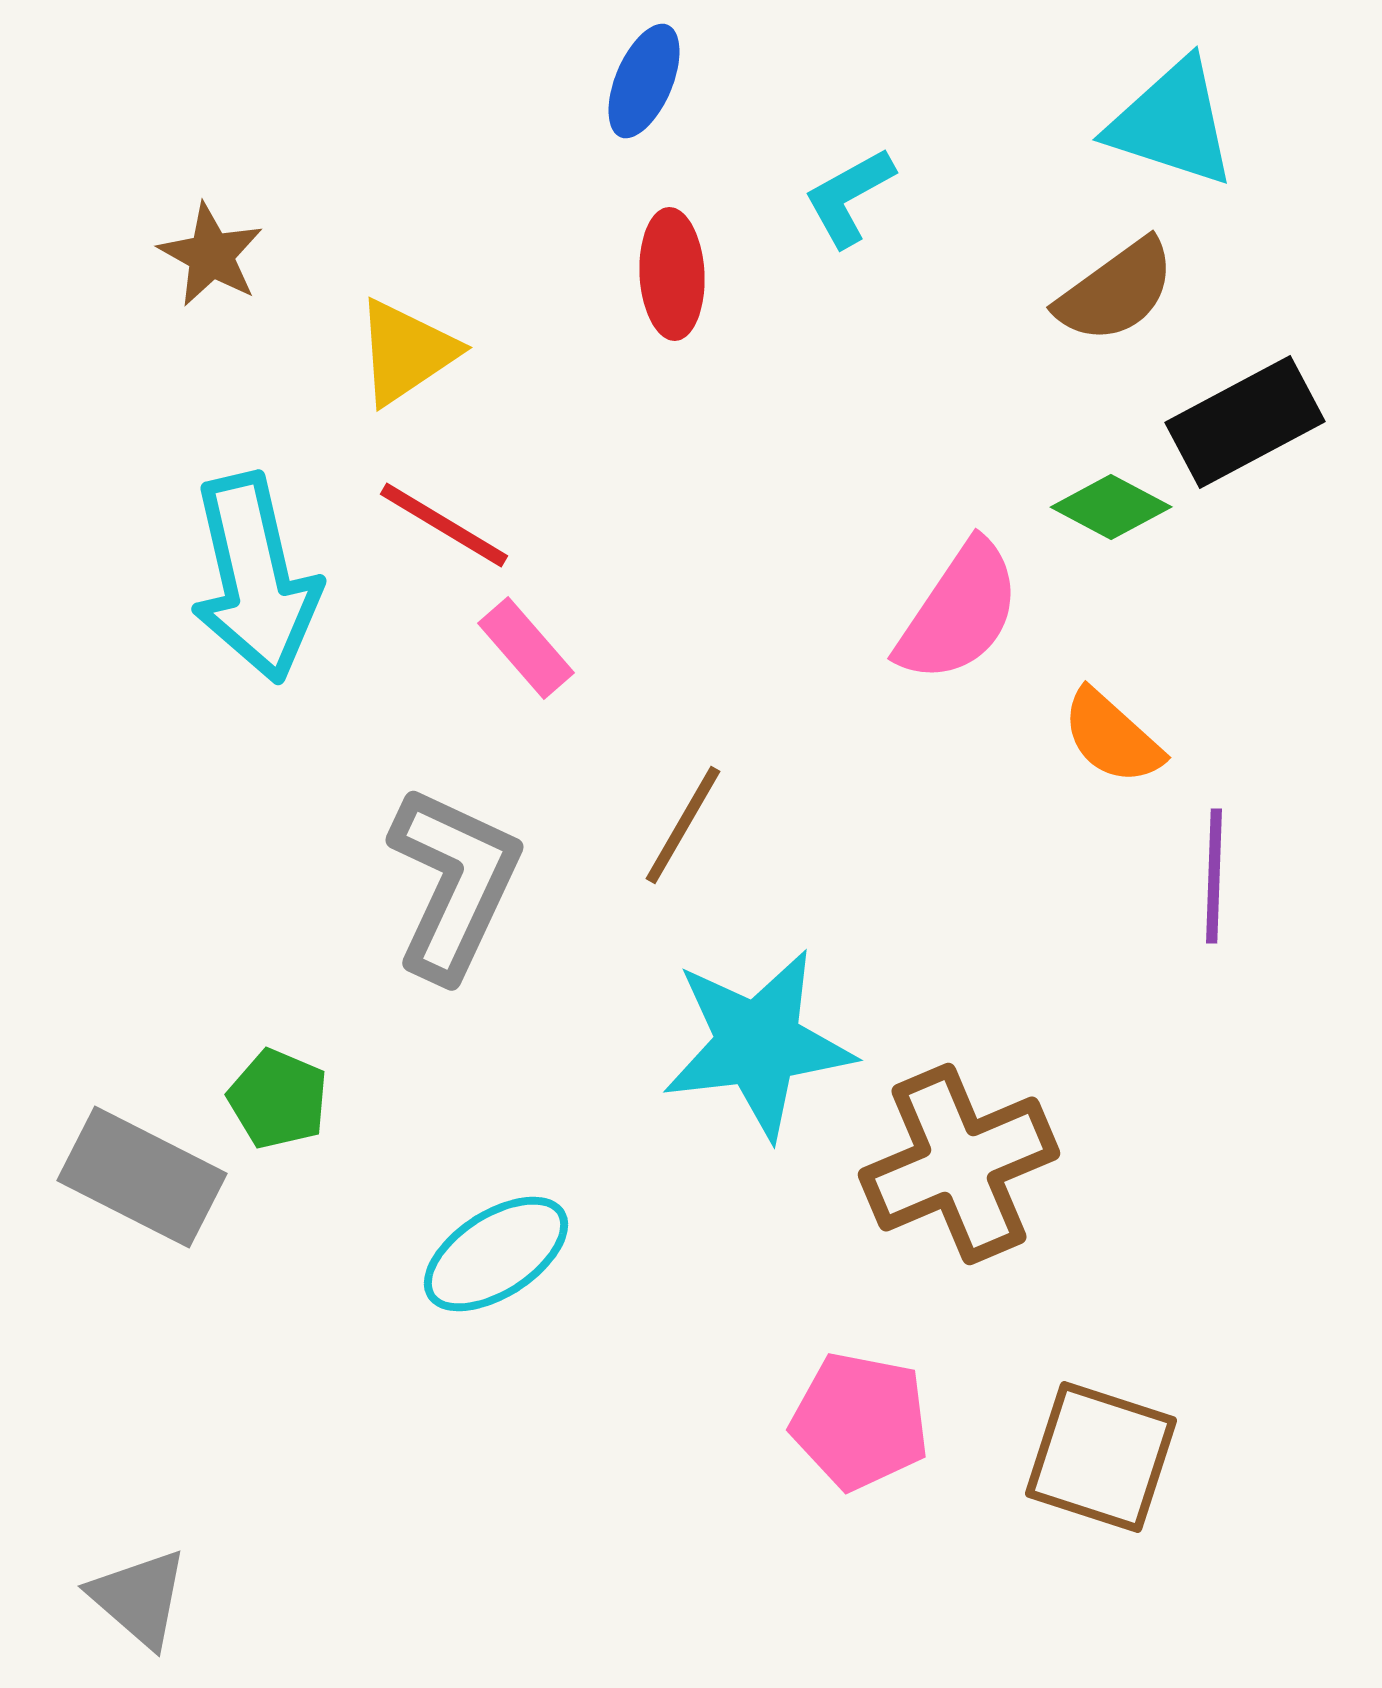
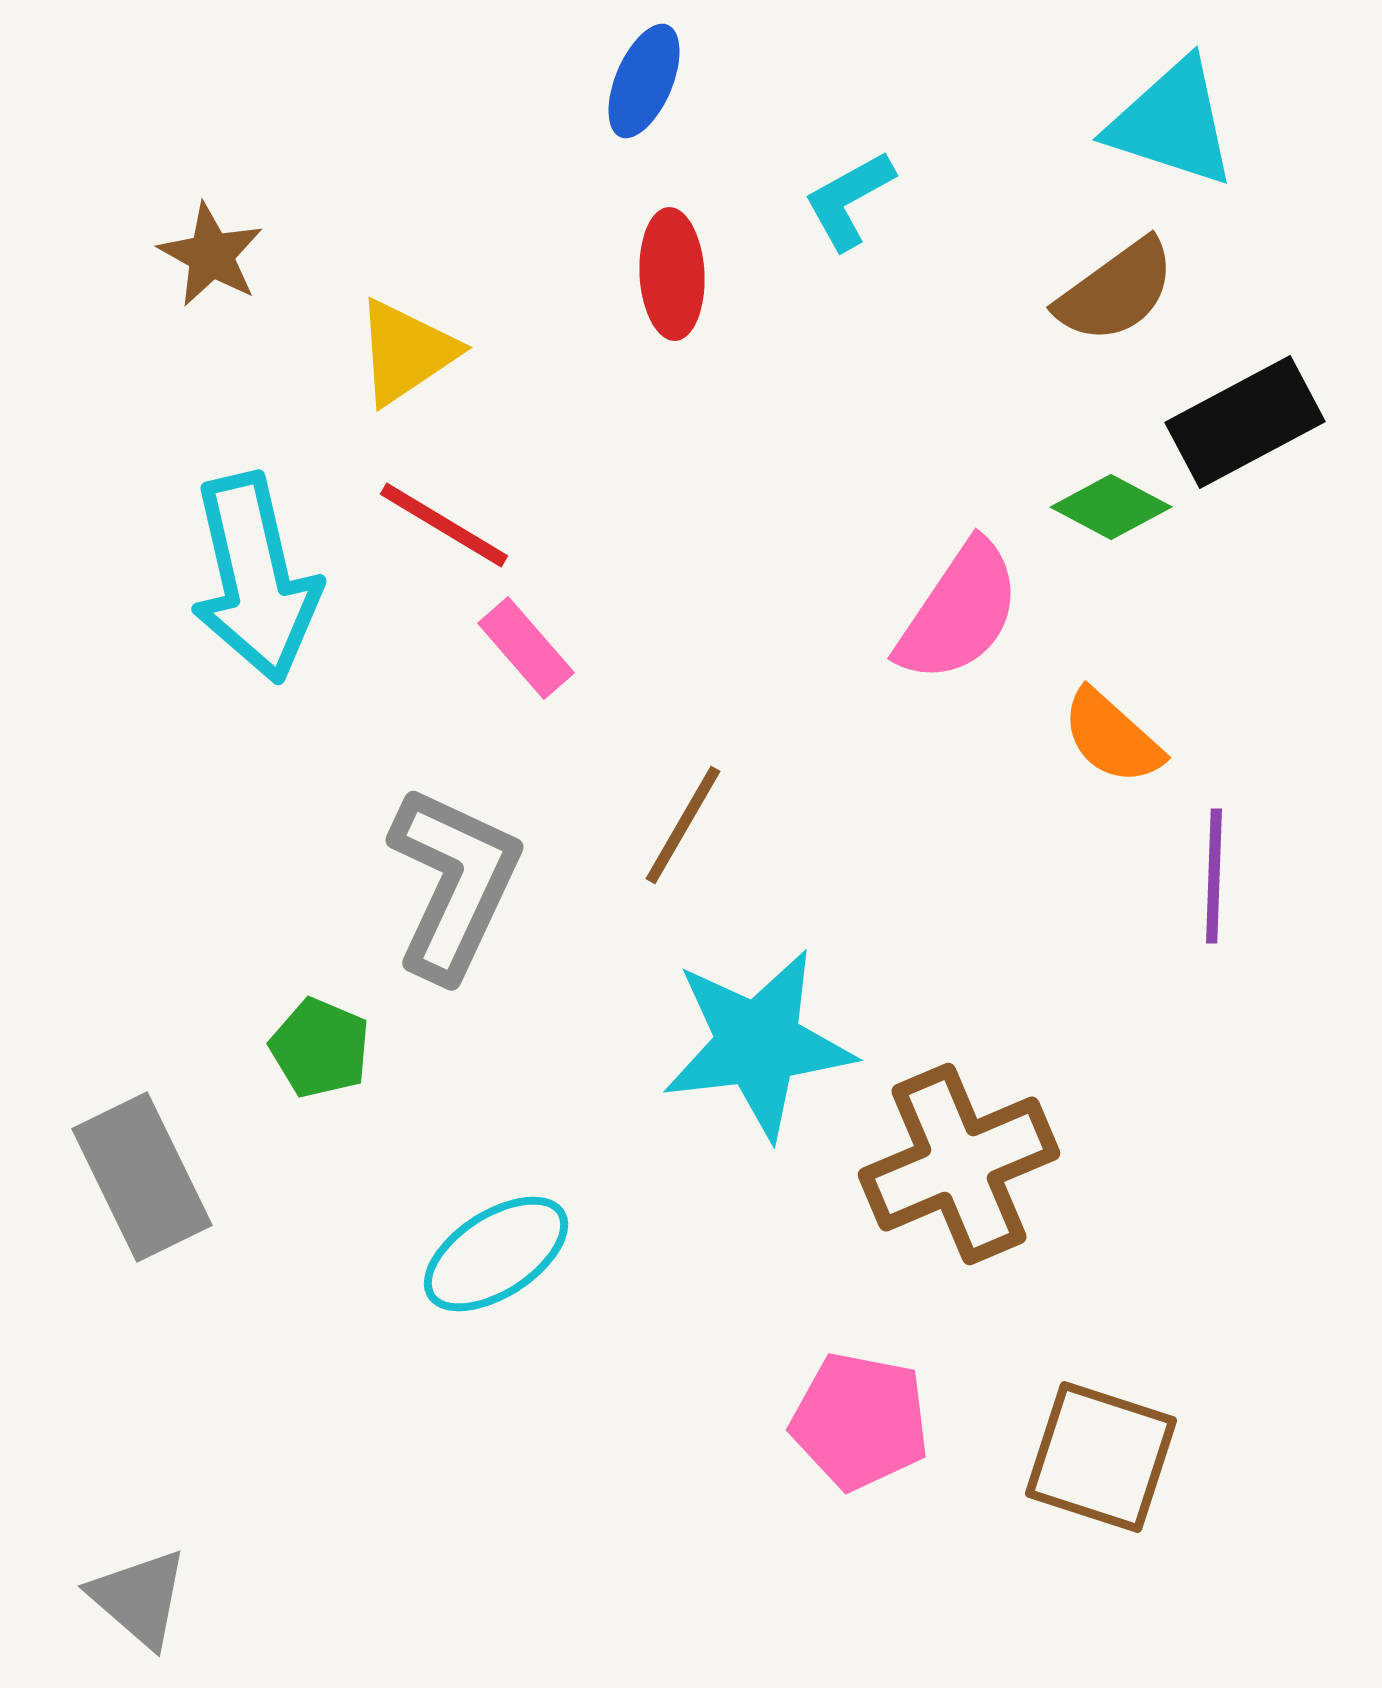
cyan L-shape: moved 3 px down
green pentagon: moved 42 px right, 51 px up
gray rectangle: rotated 37 degrees clockwise
